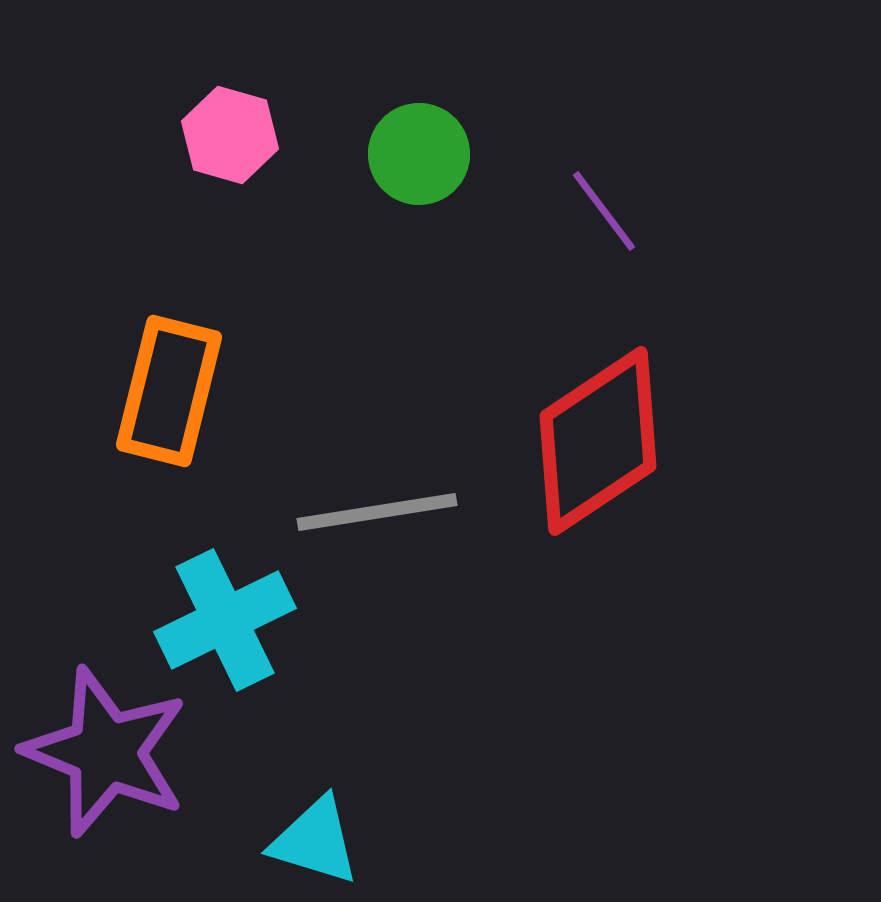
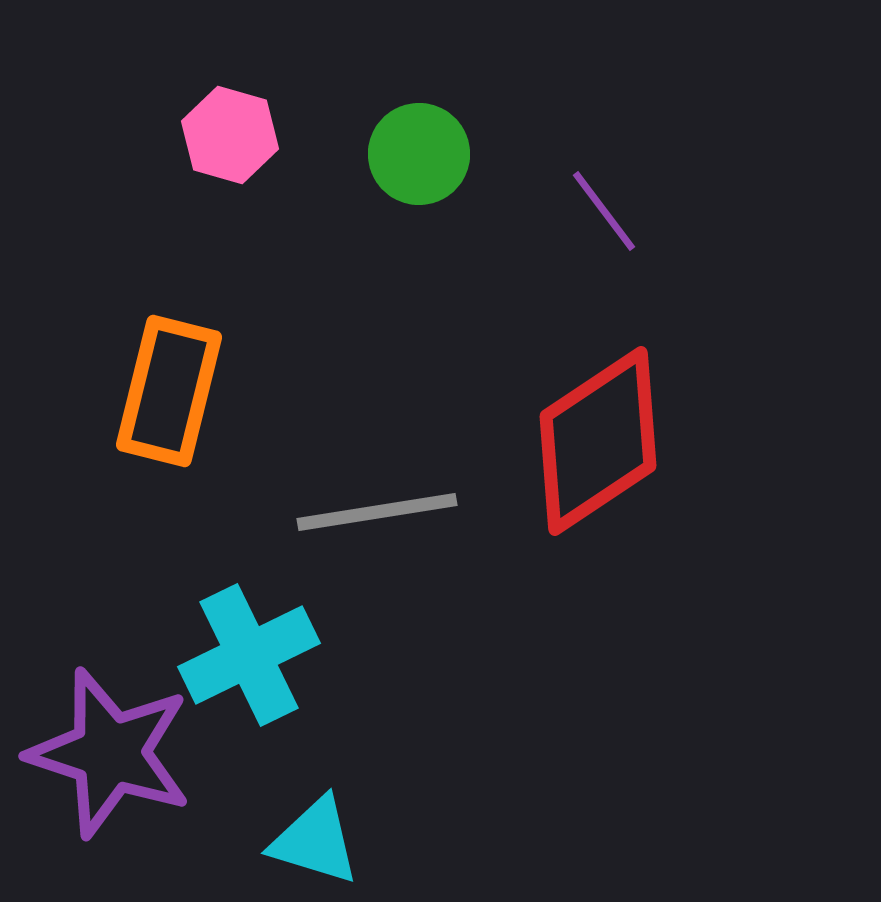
cyan cross: moved 24 px right, 35 px down
purple star: moved 4 px right, 1 px down; rotated 4 degrees counterclockwise
